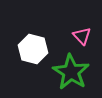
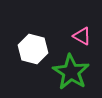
pink triangle: rotated 18 degrees counterclockwise
